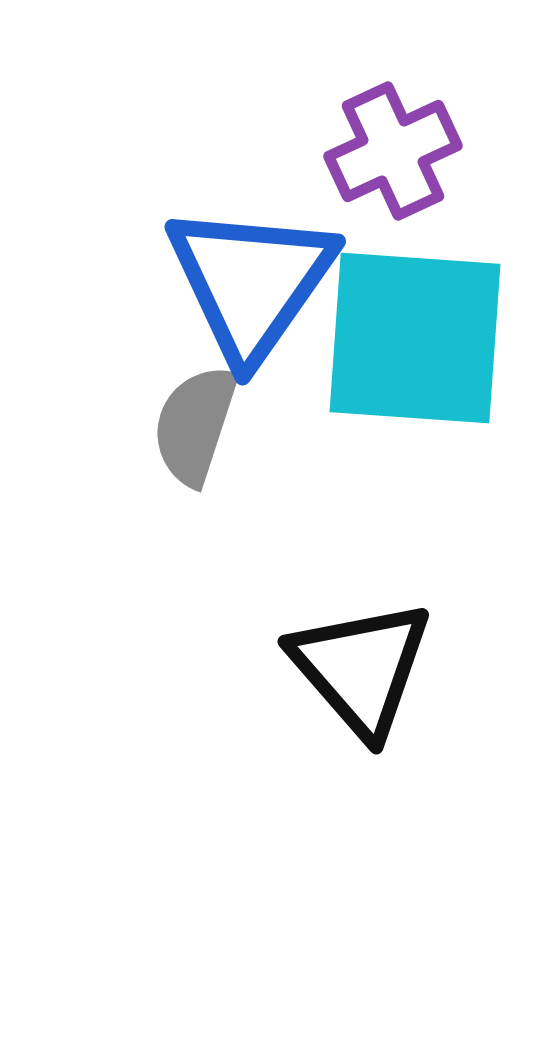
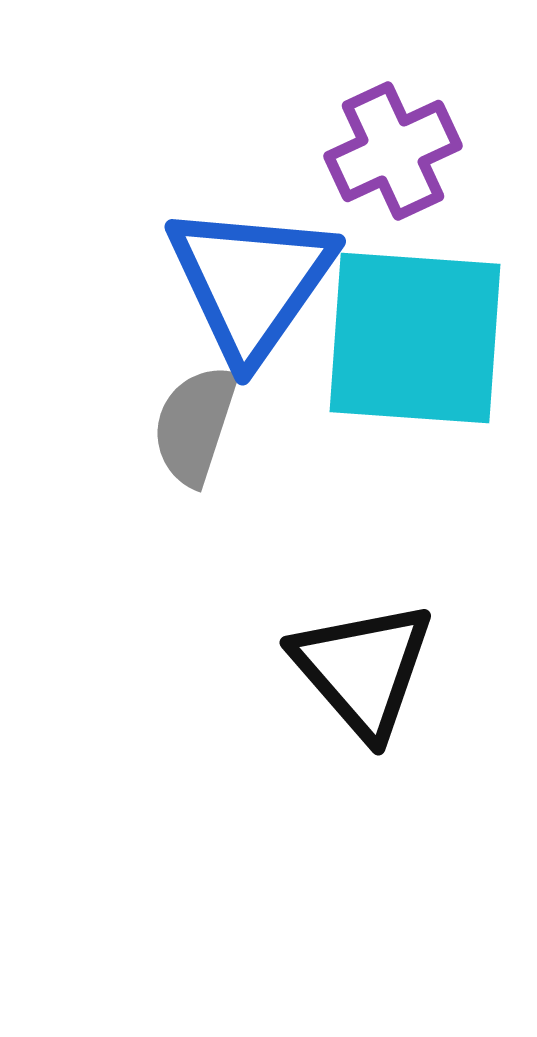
black triangle: moved 2 px right, 1 px down
